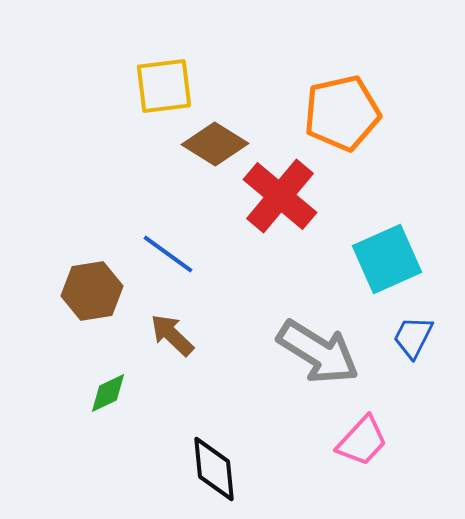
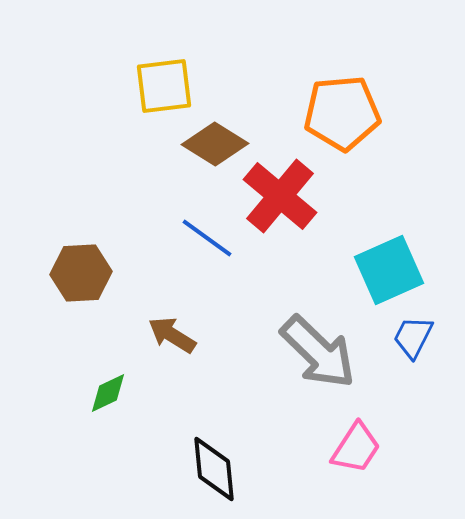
orange pentagon: rotated 8 degrees clockwise
blue line: moved 39 px right, 16 px up
cyan square: moved 2 px right, 11 px down
brown hexagon: moved 11 px left, 18 px up; rotated 6 degrees clockwise
brown arrow: rotated 12 degrees counterclockwise
gray arrow: rotated 12 degrees clockwise
pink trapezoid: moved 6 px left, 7 px down; rotated 10 degrees counterclockwise
